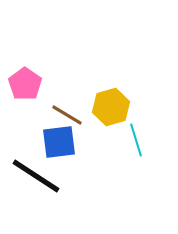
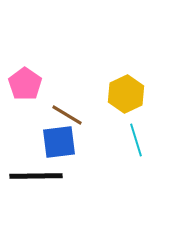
yellow hexagon: moved 15 px right, 13 px up; rotated 9 degrees counterclockwise
black line: rotated 34 degrees counterclockwise
